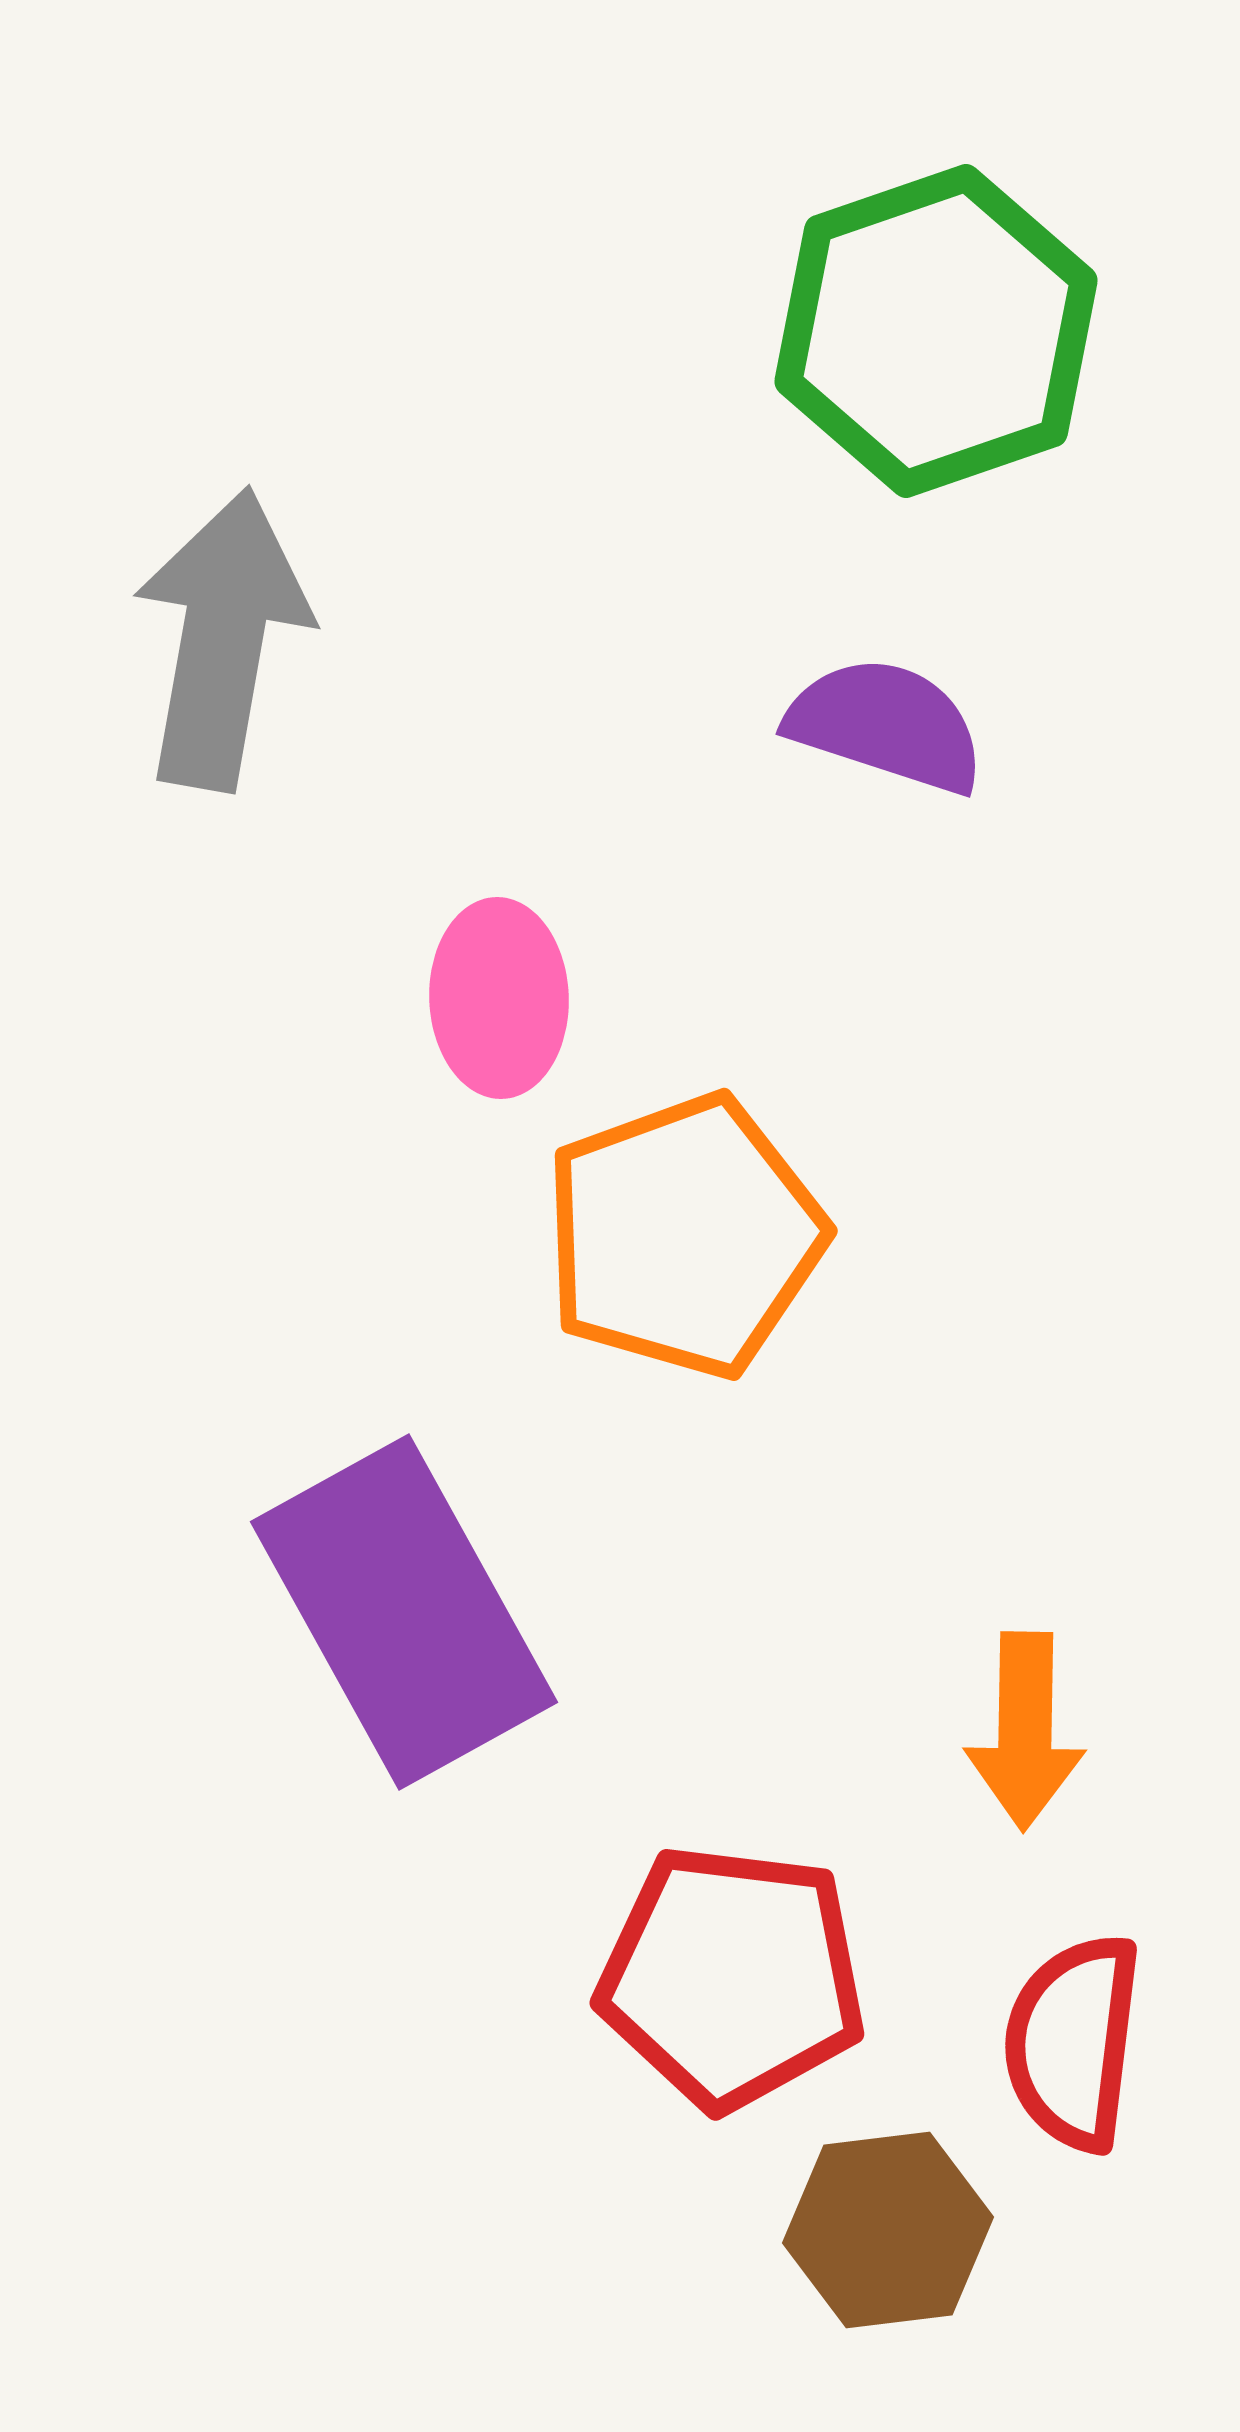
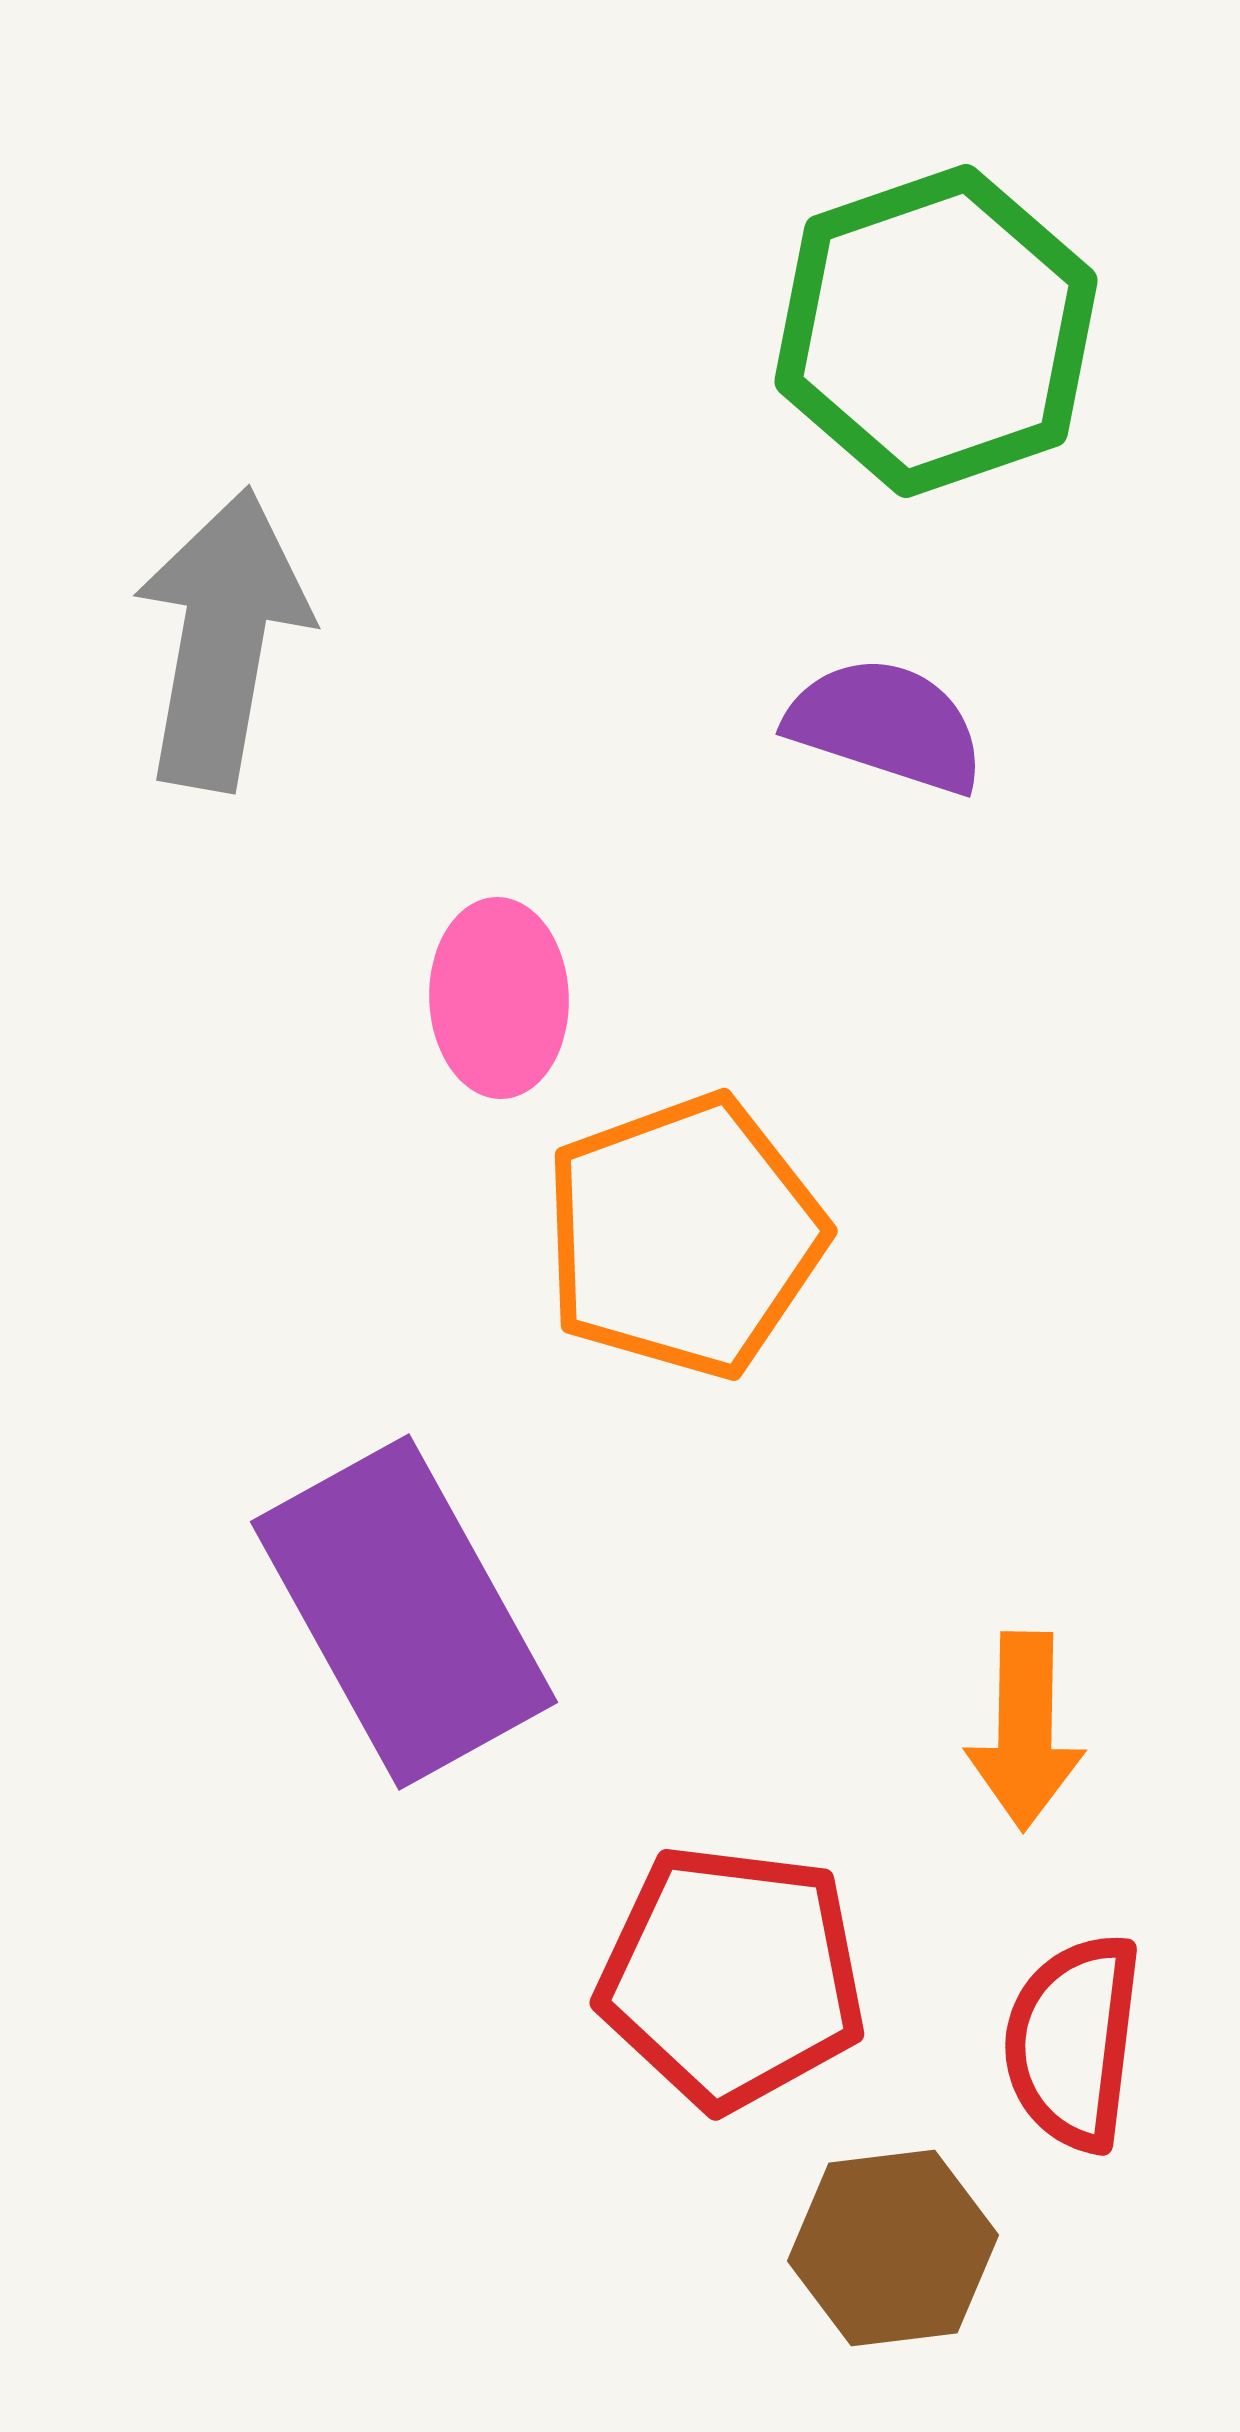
brown hexagon: moved 5 px right, 18 px down
